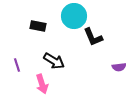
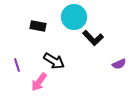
cyan circle: moved 1 px down
black L-shape: moved 1 px down; rotated 20 degrees counterclockwise
purple semicircle: moved 3 px up; rotated 16 degrees counterclockwise
pink arrow: moved 3 px left, 2 px up; rotated 54 degrees clockwise
